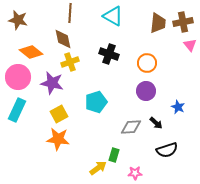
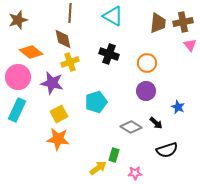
brown star: rotated 30 degrees counterclockwise
gray diamond: rotated 35 degrees clockwise
